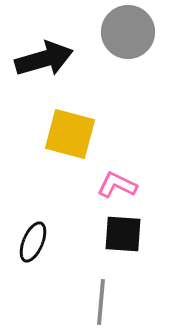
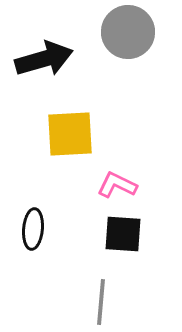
yellow square: rotated 18 degrees counterclockwise
black ellipse: moved 13 px up; rotated 18 degrees counterclockwise
